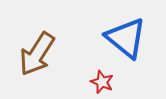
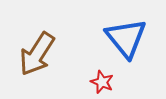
blue triangle: rotated 12 degrees clockwise
